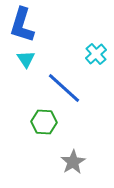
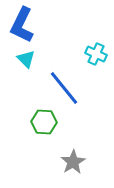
blue L-shape: rotated 9 degrees clockwise
cyan cross: rotated 25 degrees counterclockwise
cyan triangle: rotated 12 degrees counterclockwise
blue line: rotated 9 degrees clockwise
